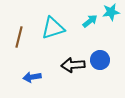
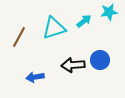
cyan star: moved 2 px left
cyan arrow: moved 6 px left
cyan triangle: moved 1 px right
brown line: rotated 15 degrees clockwise
blue arrow: moved 3 px right
